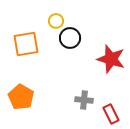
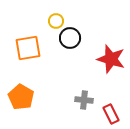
orange square: moved 2 px right, 4 px down
